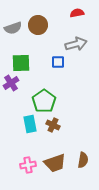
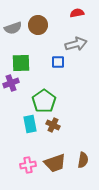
purple cross: rotated 14 degrees clockwise
